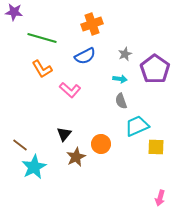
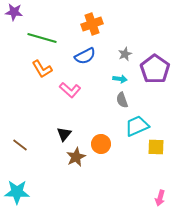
gray semicircle: moved 1 px right, 1 px up
cyan star: moved 17 px left, 25 px down; rotated 30 degrees clockwise
